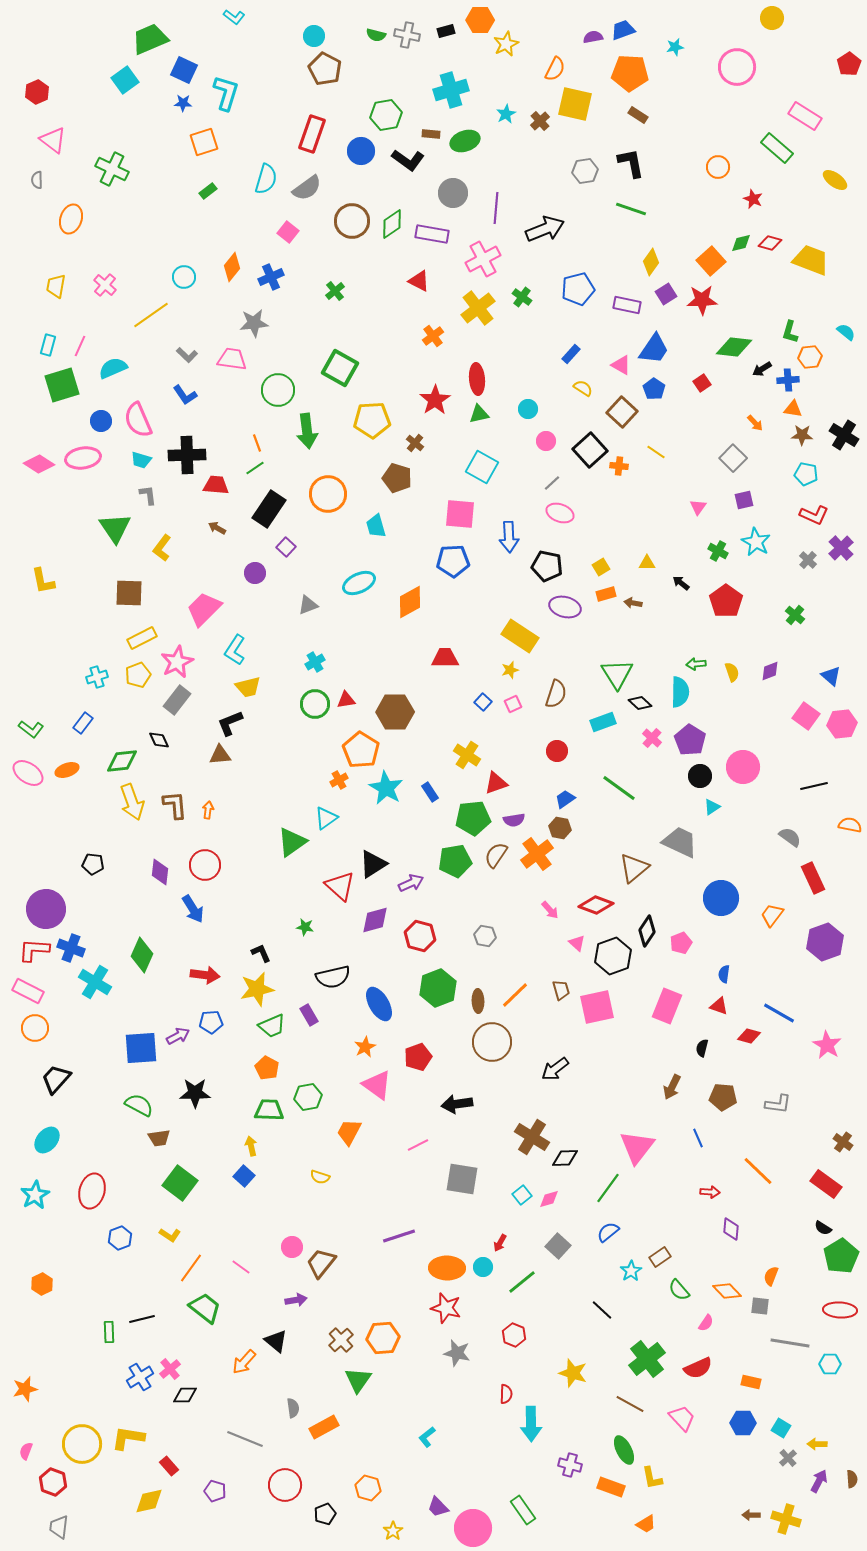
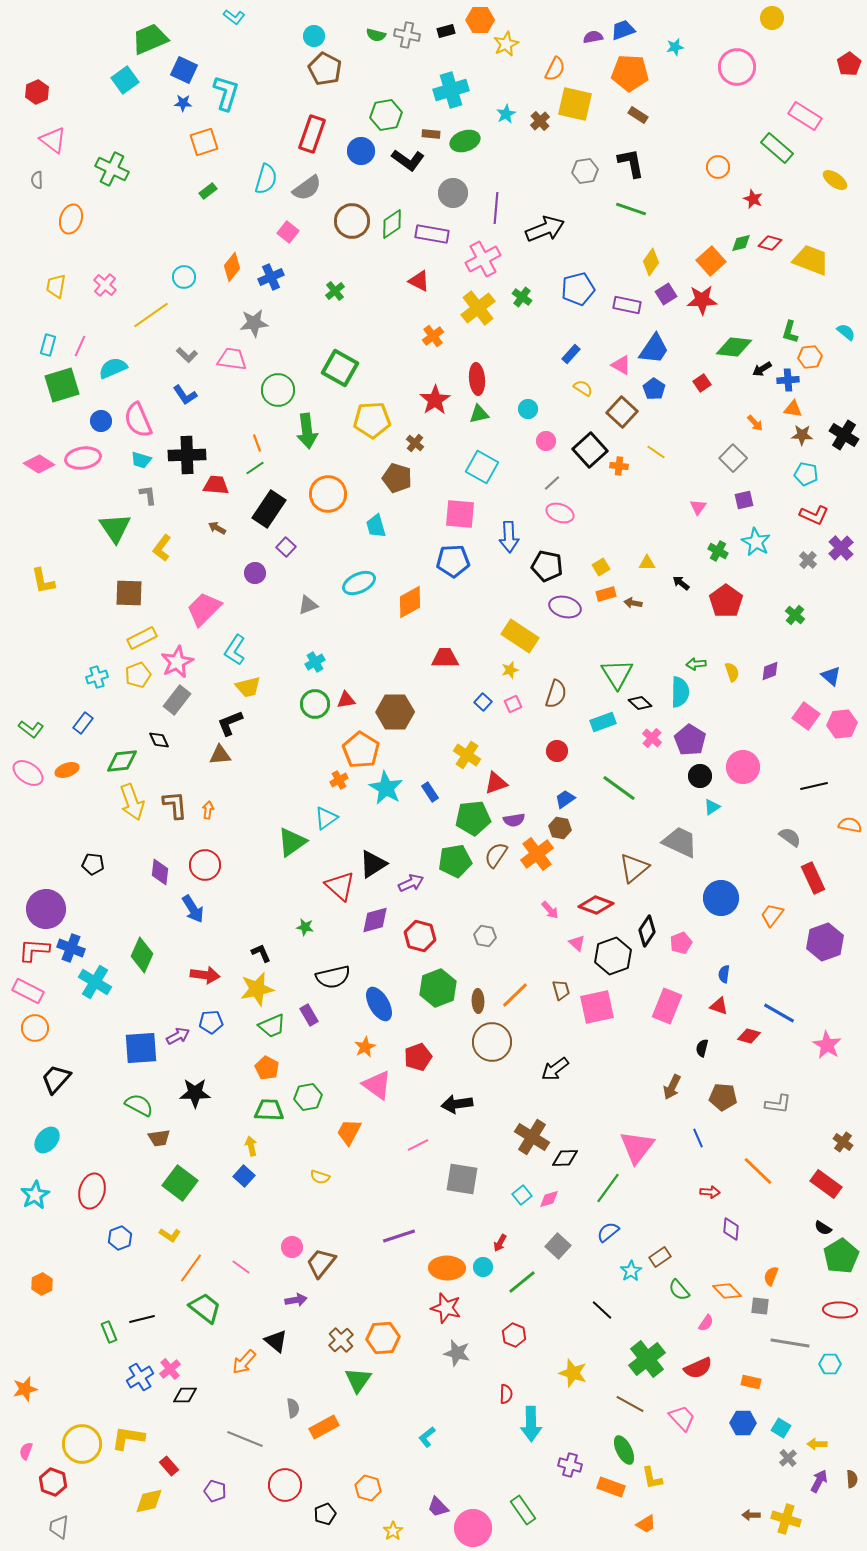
green rectangle at (109, 1332): rotated 20 degrees counterclockwise
